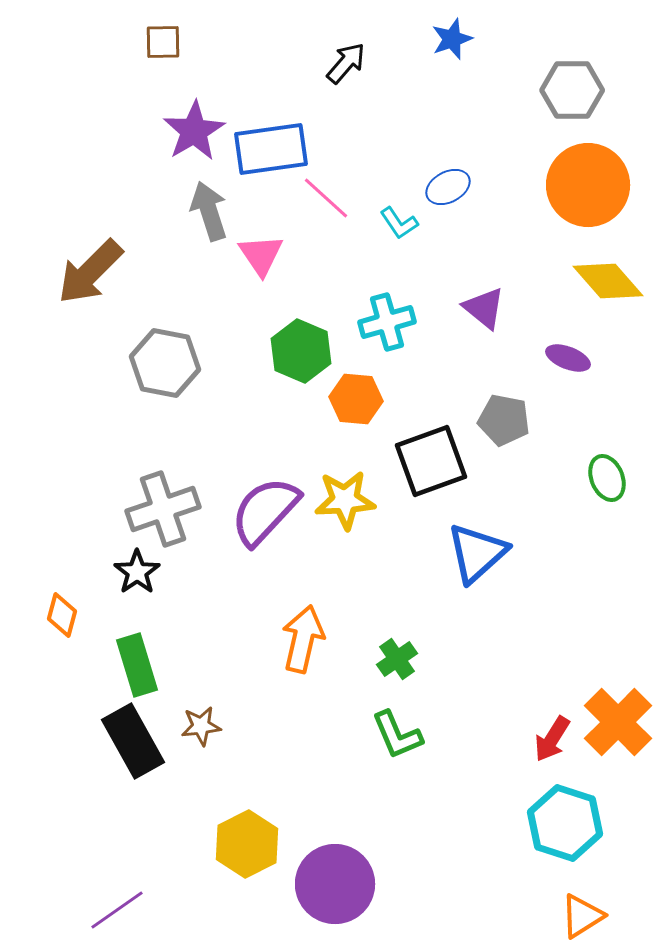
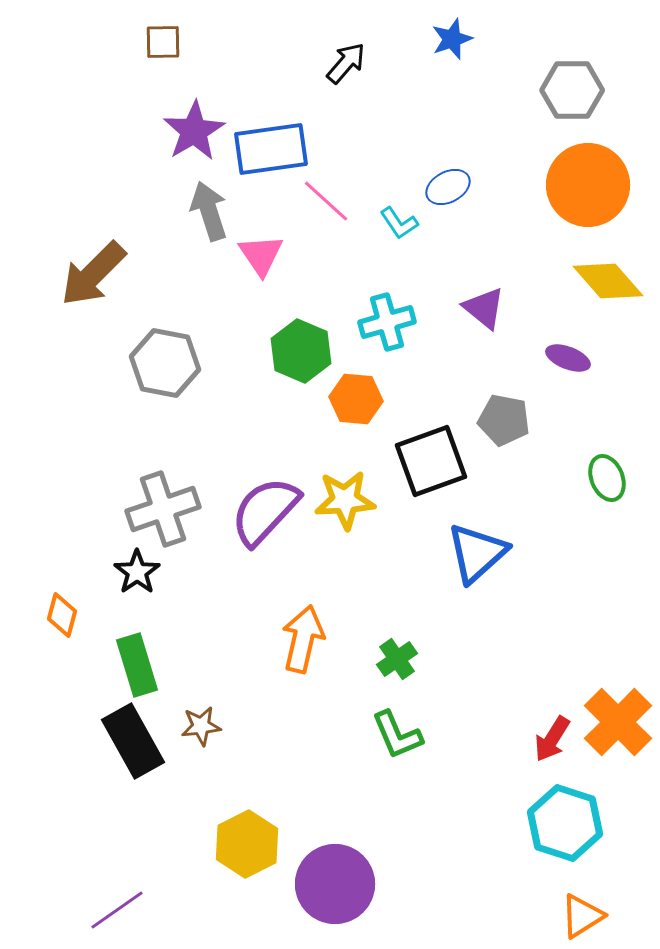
pink line at (326, 198): moved 3 px down
brown arrow at (90, 272): moved 3 px right, 2 px down
